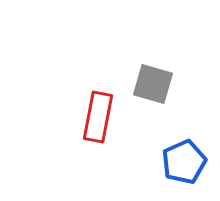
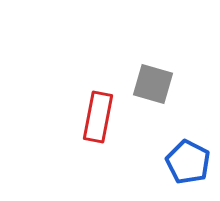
blue pentagon: moved 4 px right; rotated 21 degrees counterclockwise
